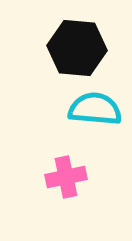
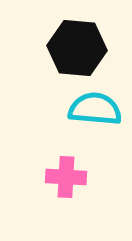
pink cross: rotated 15 degrees clockwise
